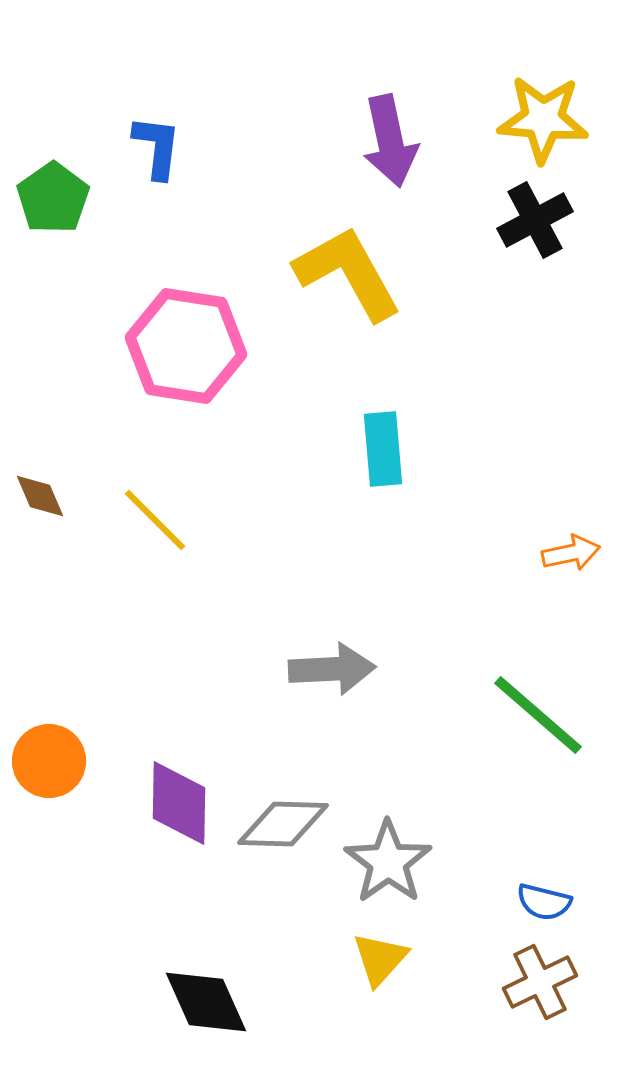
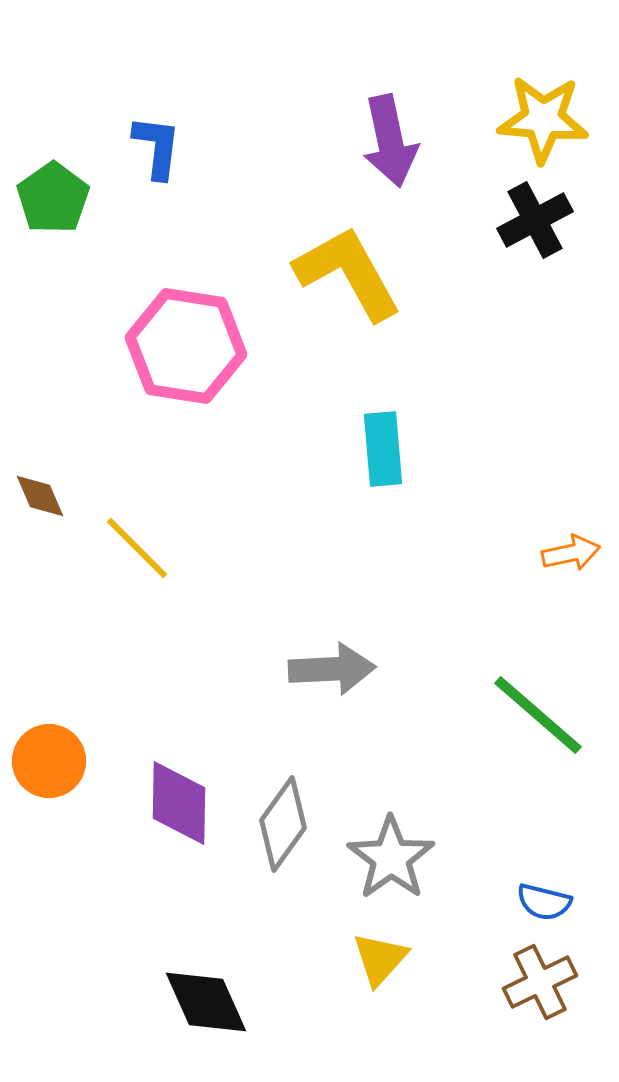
yellow line: moved 18 px left, 28 px down
gray diamond: rotated 56 degrees counterclockwise
gray star: moved 3 px right, 4 px up
